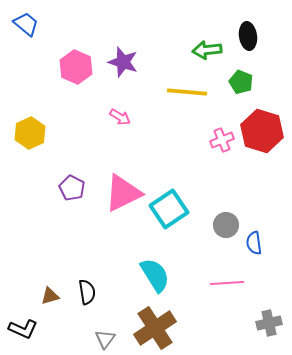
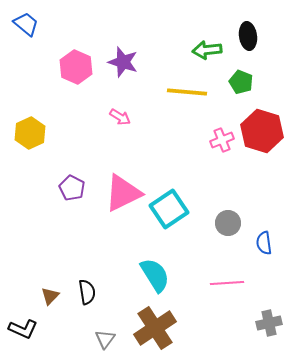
gray circle: moved 2 px right, 2 px up
blue semicircle: moved 10 px right
brown triangle: rotated 30 degrees counterclockwise
